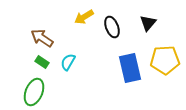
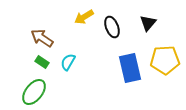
green ellipse: rotated 16 degrees clockwise
